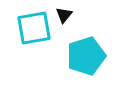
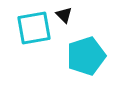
black triangle: rotated 24 degrees counterclockwise
